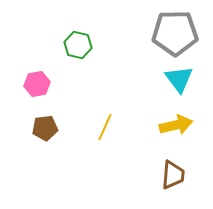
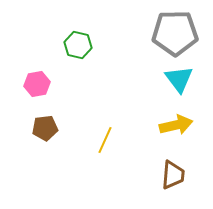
yellow line: moved 13 px down
